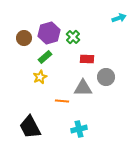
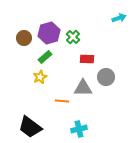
black trapezoid: rotated 25 degrees counterclockwise
